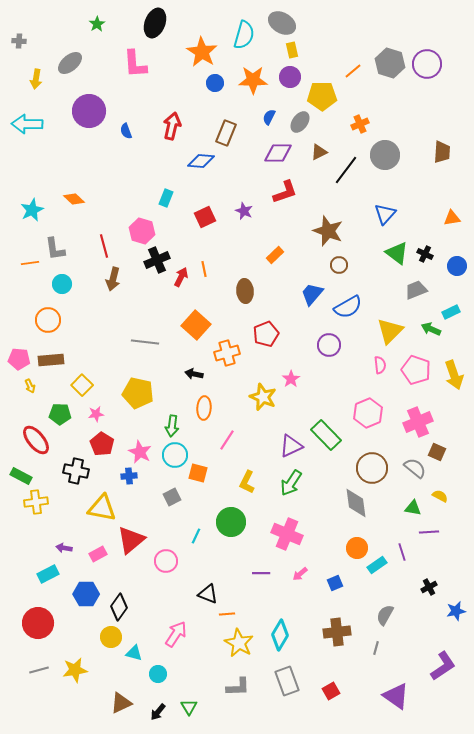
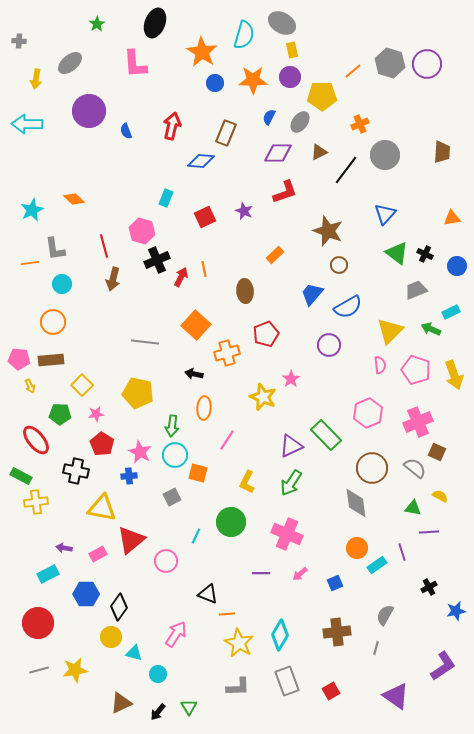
orange circle at (48, 320): moved 5 px right, 2 px down
